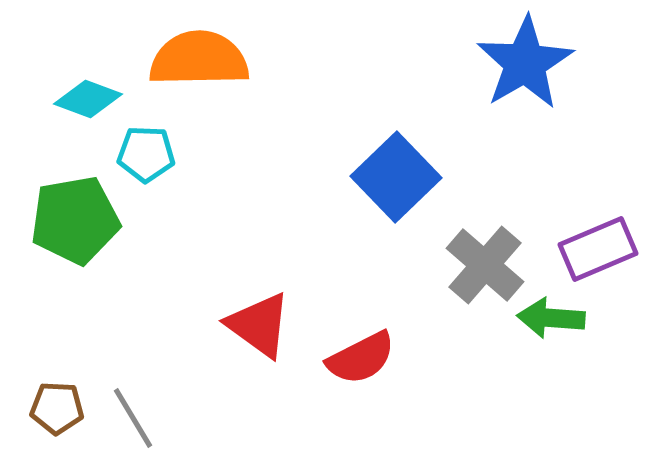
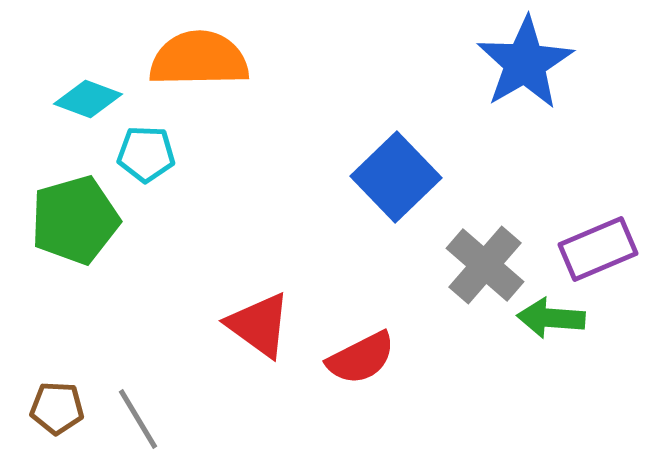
green pentagon: rotated 6 degrees counterclockwise
gray line: moved 5 px right, 1 px down
